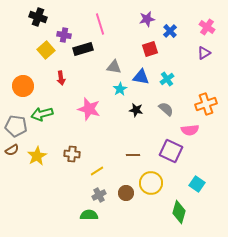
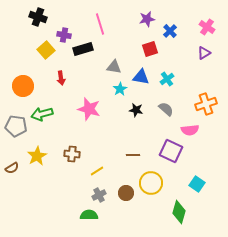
brown semicircle: moved 18 px down
